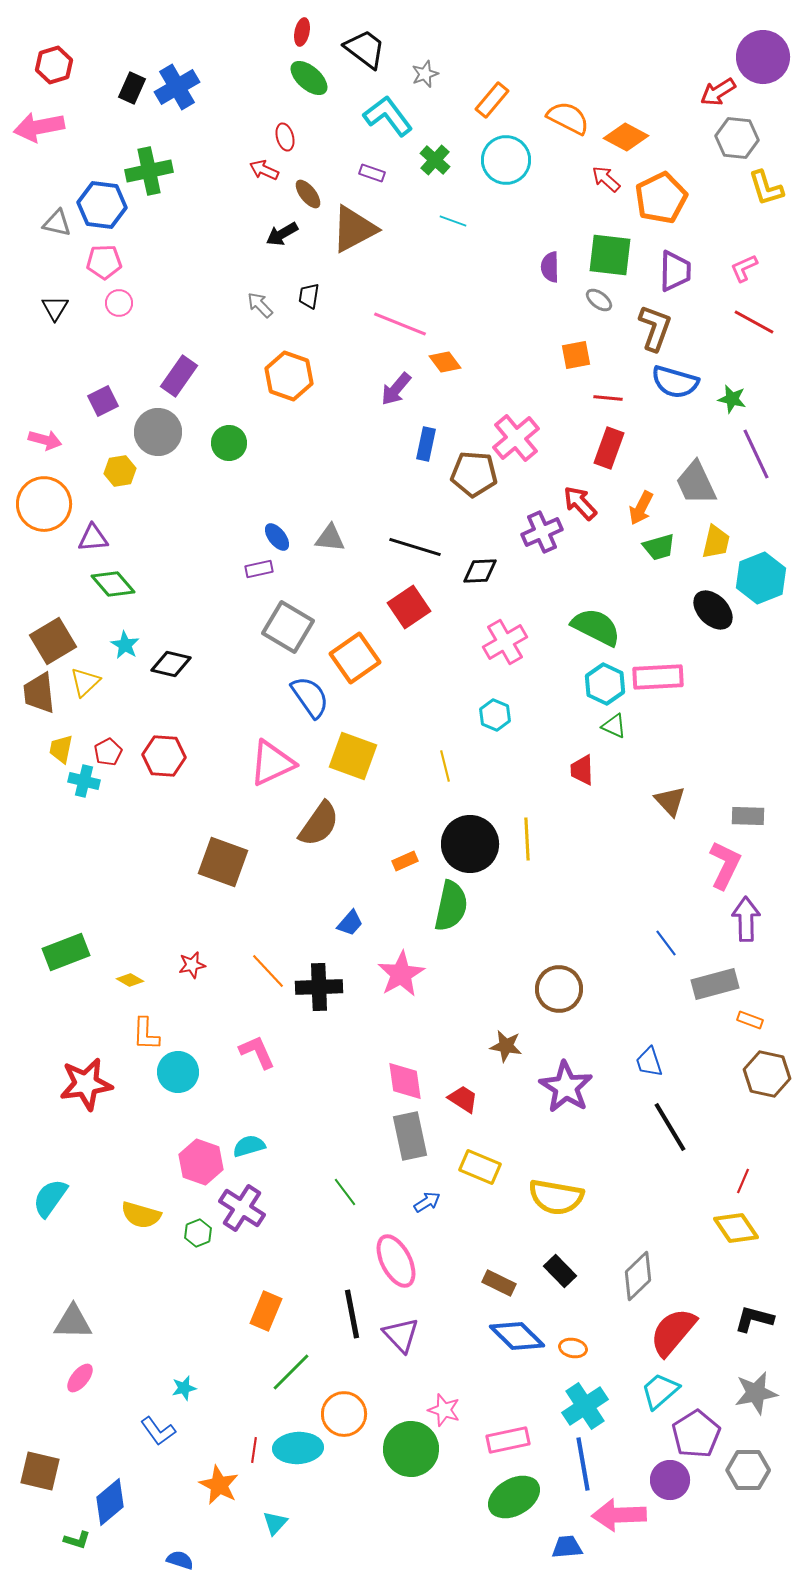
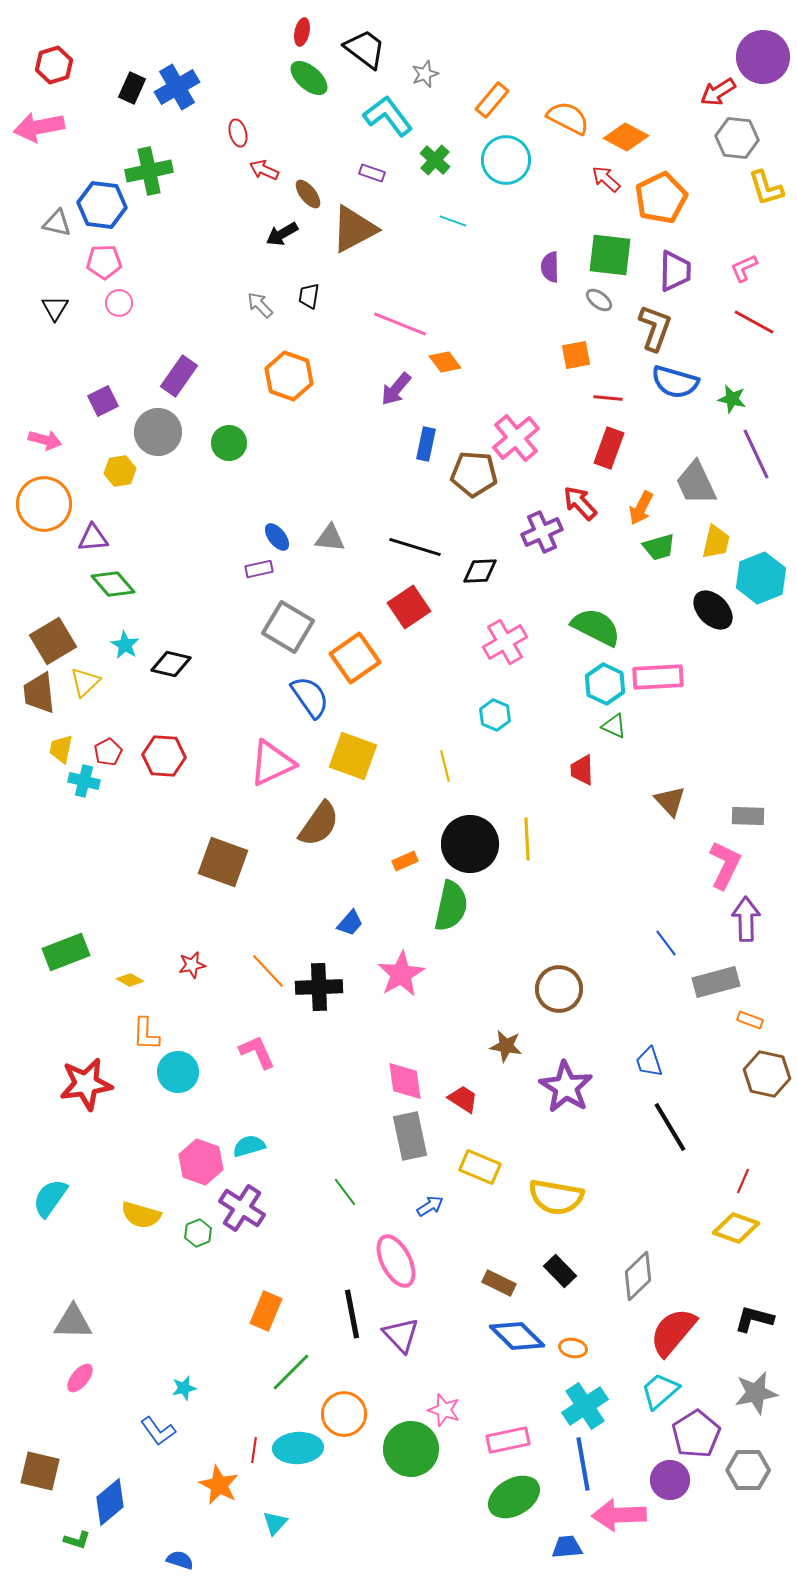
red ellipse at (285, 137): moved 47 px left, 4 px up
gray rectangle at (715, 984): moved 1 px right, 2 px up
blue arrow at (427, 1202): moved 3 px right, 4 px down
yellow diamond at (736, 1228): rotated 36 degrees counterclockwise
